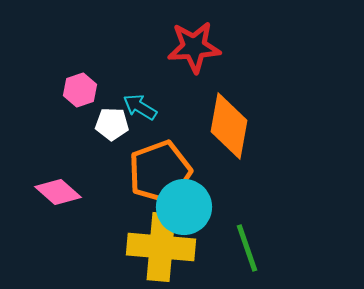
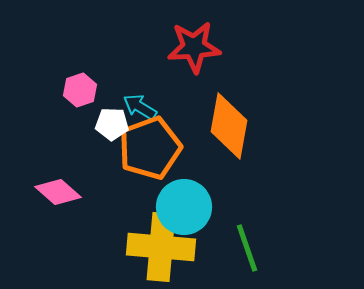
orange pentagon: moved 10 px left, 24 px up
